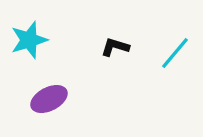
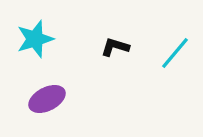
cyan star: moved 6 px right, 1 px up
purple ellipse: moved 2 px left
